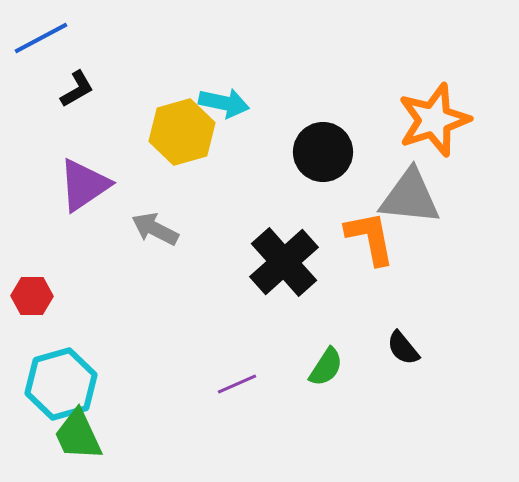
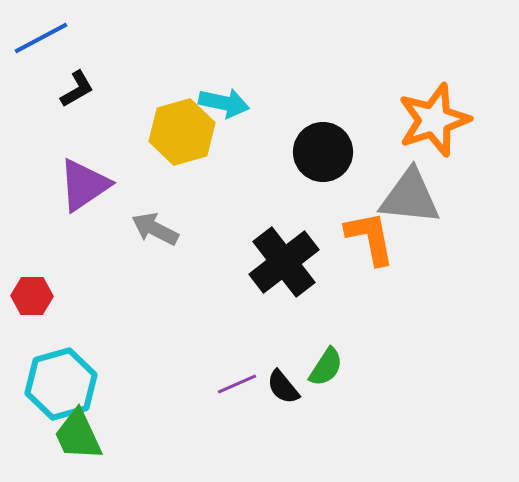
black cross: rotated 4 degrees clockwise
black semicircle: moved 120 px left, 39 px down
